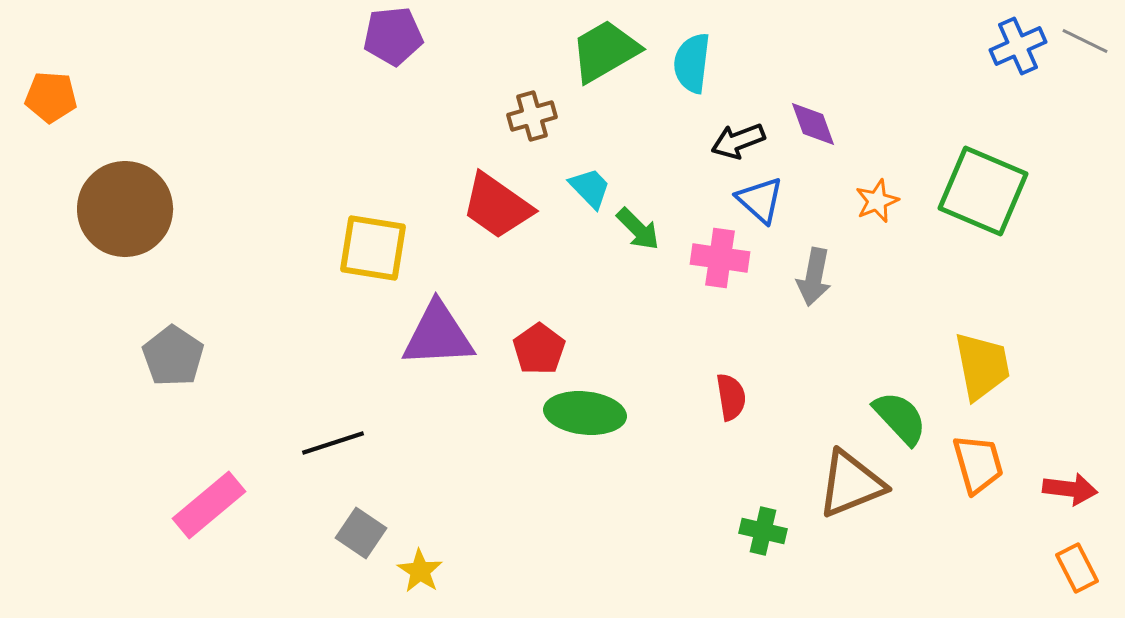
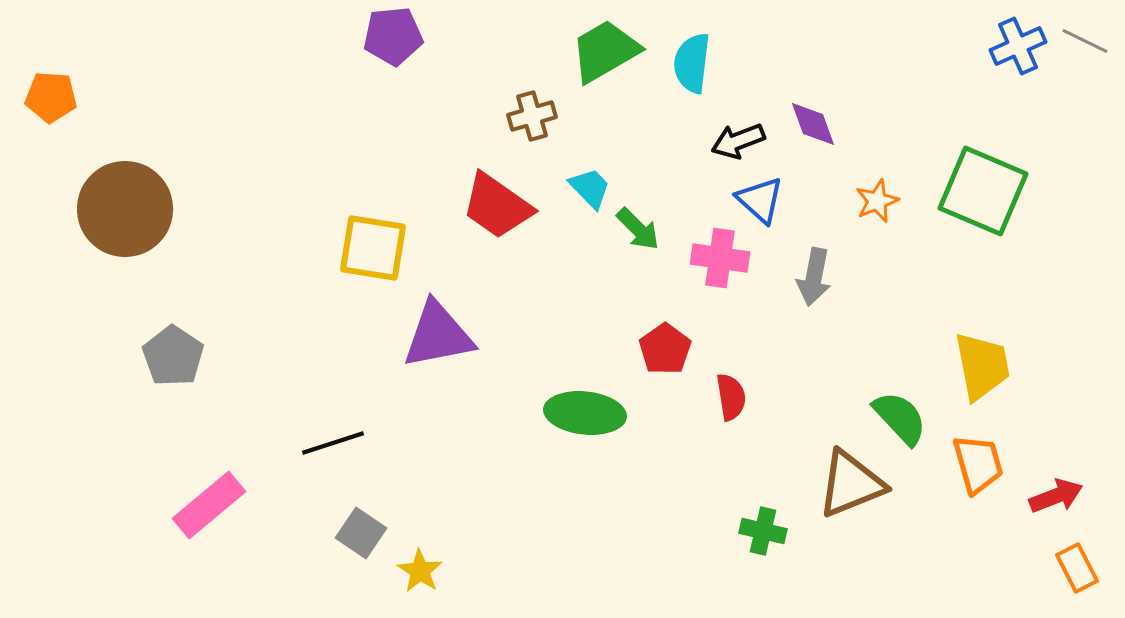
purple triangle: rotated 8 degrees counterclockwise
red pentagon: moved 126 px right
red arrow: moved 14 px left, 7 px down; rotated 28 degrees counterclockwise
